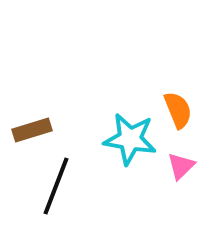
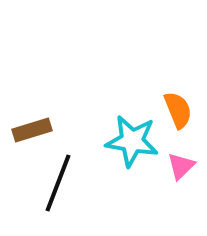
cyan star: moved 2 px right, 2 px down
black line: moved 2 px right, 3 px up
